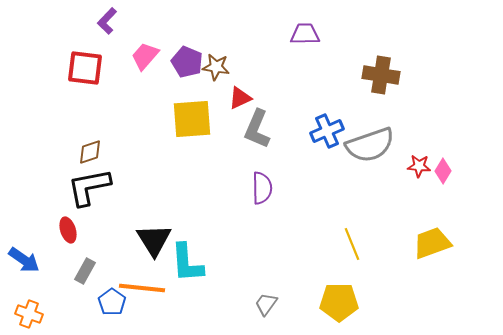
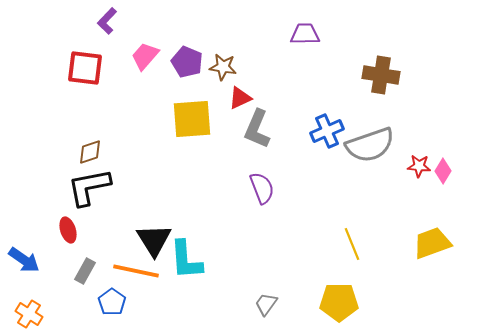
brown star: moved 7 px right
purple semicircle: rotated 20 degrees counterclockwise
cyan L-shape: moved 1 px left, 3 px up
orange line: moved 6 px left, 17 px up; rotated 6 degrees clockwise
orange cross: rotated 12 degrees clockwise
